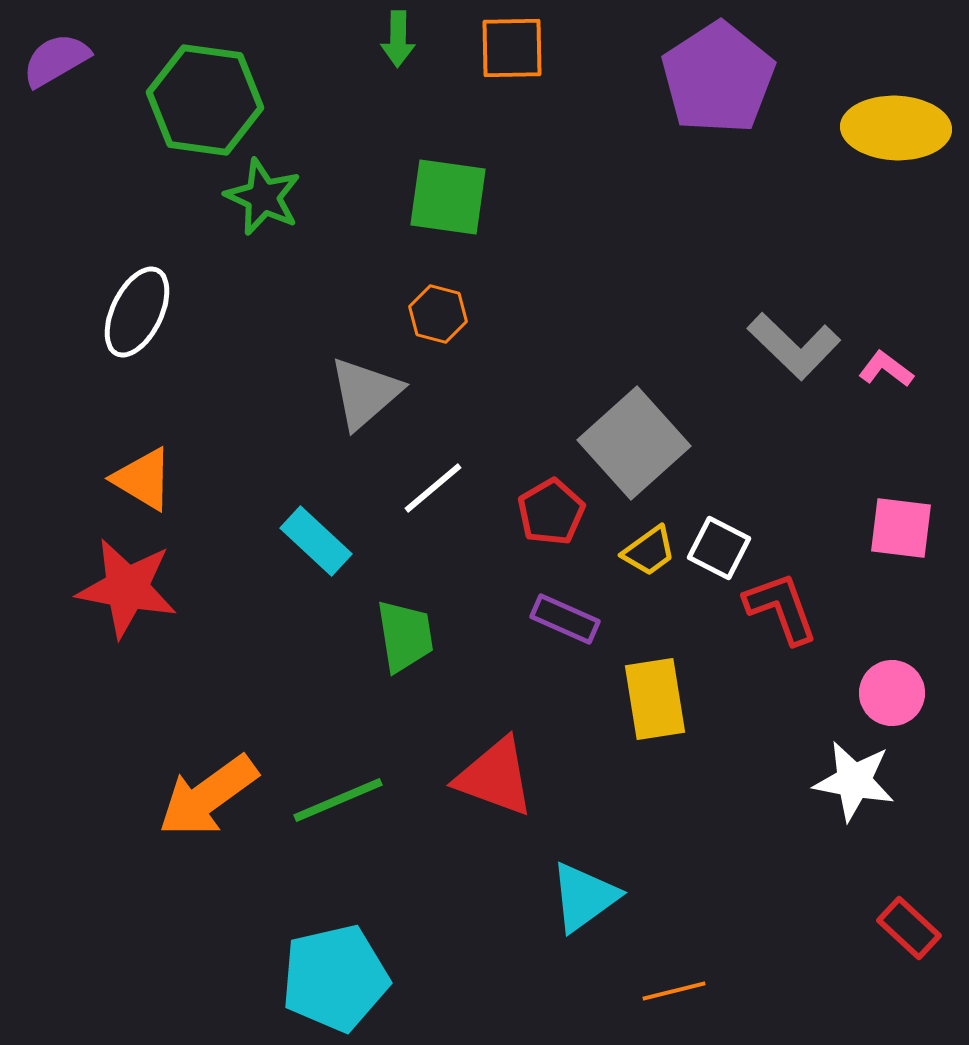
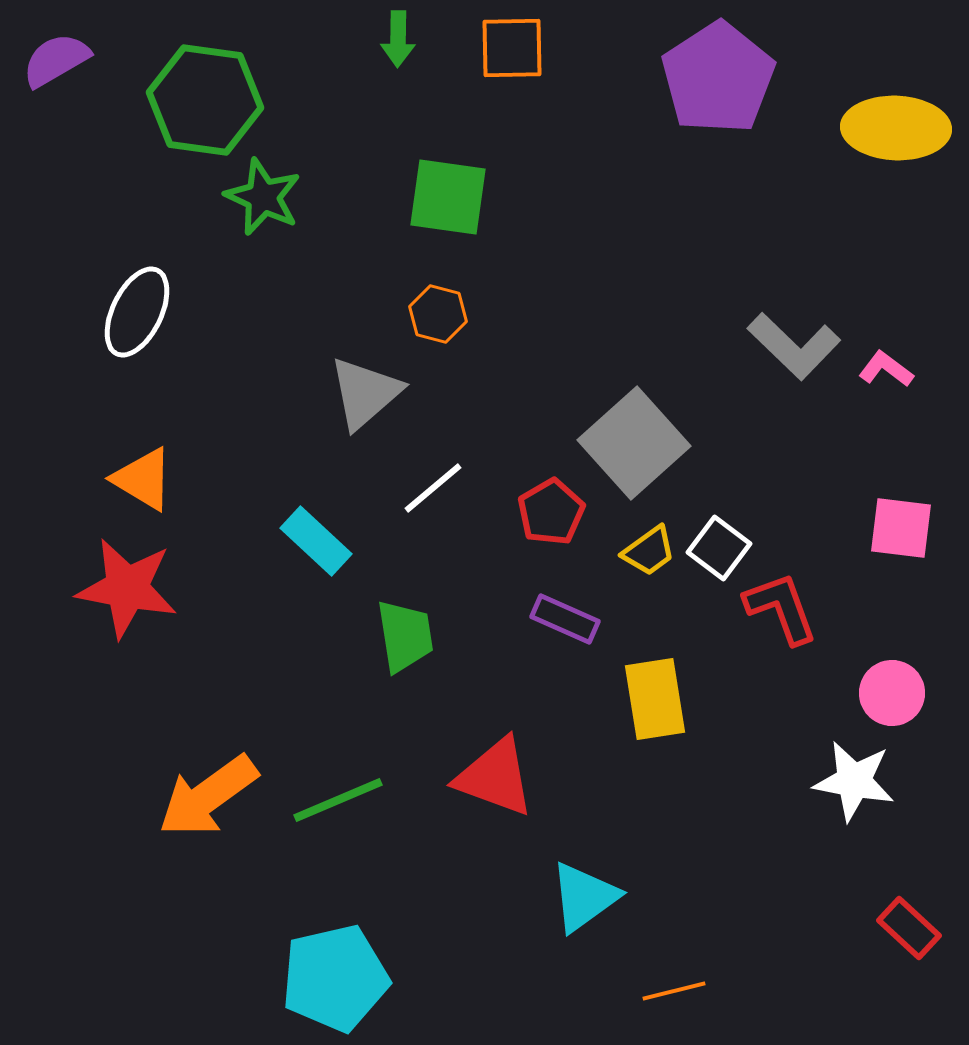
white square: rotated 10 degrees clockwise
